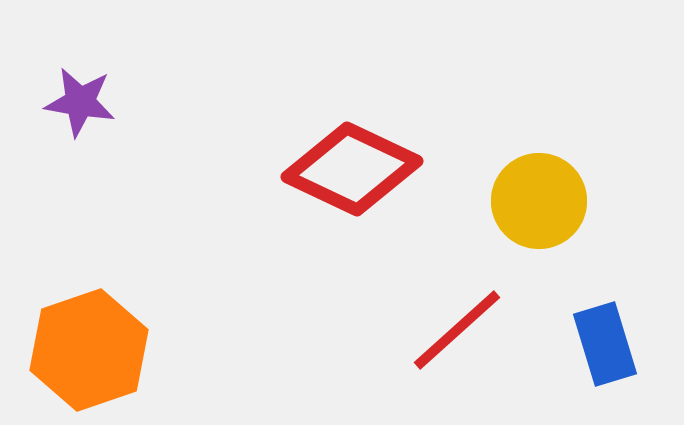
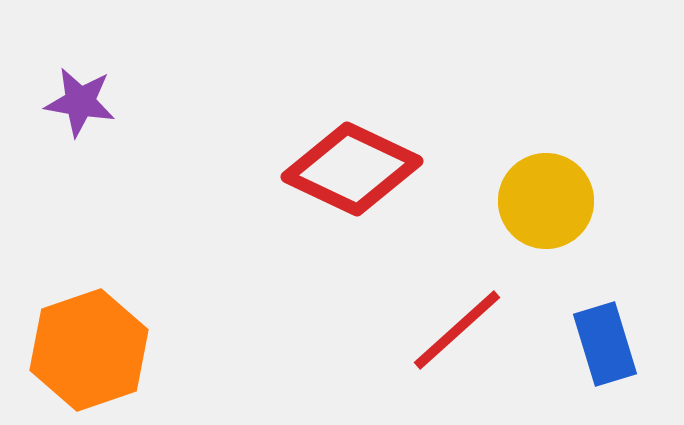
yellow circle: moved 7 px right
